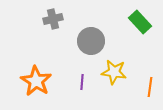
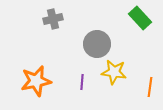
green rectangle: moved 4 px up
gray circle: moved 6 px right, 3 px down
orange star: rotated 28 degrees clockwise
